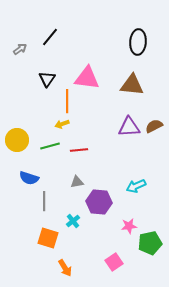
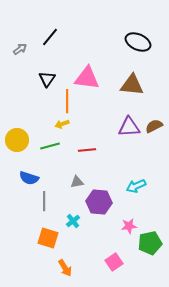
black ellipse: rotated 70 degrees counterclockwise
red line: moved 8 px right
